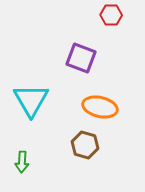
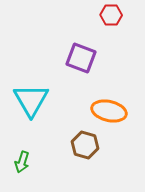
orange ellipse: moved 9 px right, 4 px down
green arrow: rotated 15 degrees clockwise
